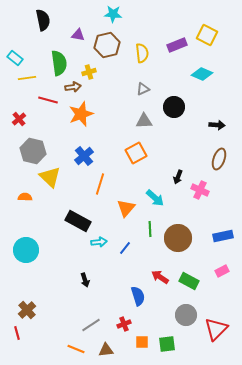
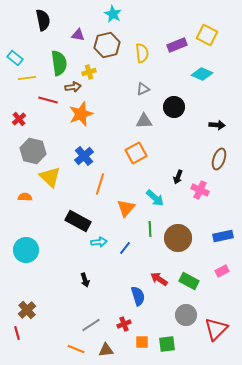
cyan star at (113, 14): rotated 24 degrees clockwise
red arrow at (160, 277): moved 1 px left, 2 px down
